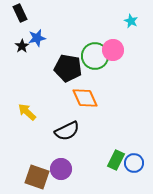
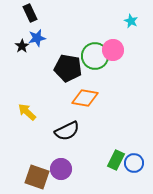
black rectangle: moved 10 px right
orange diamond: rotated 56 degrees counterclockwise
